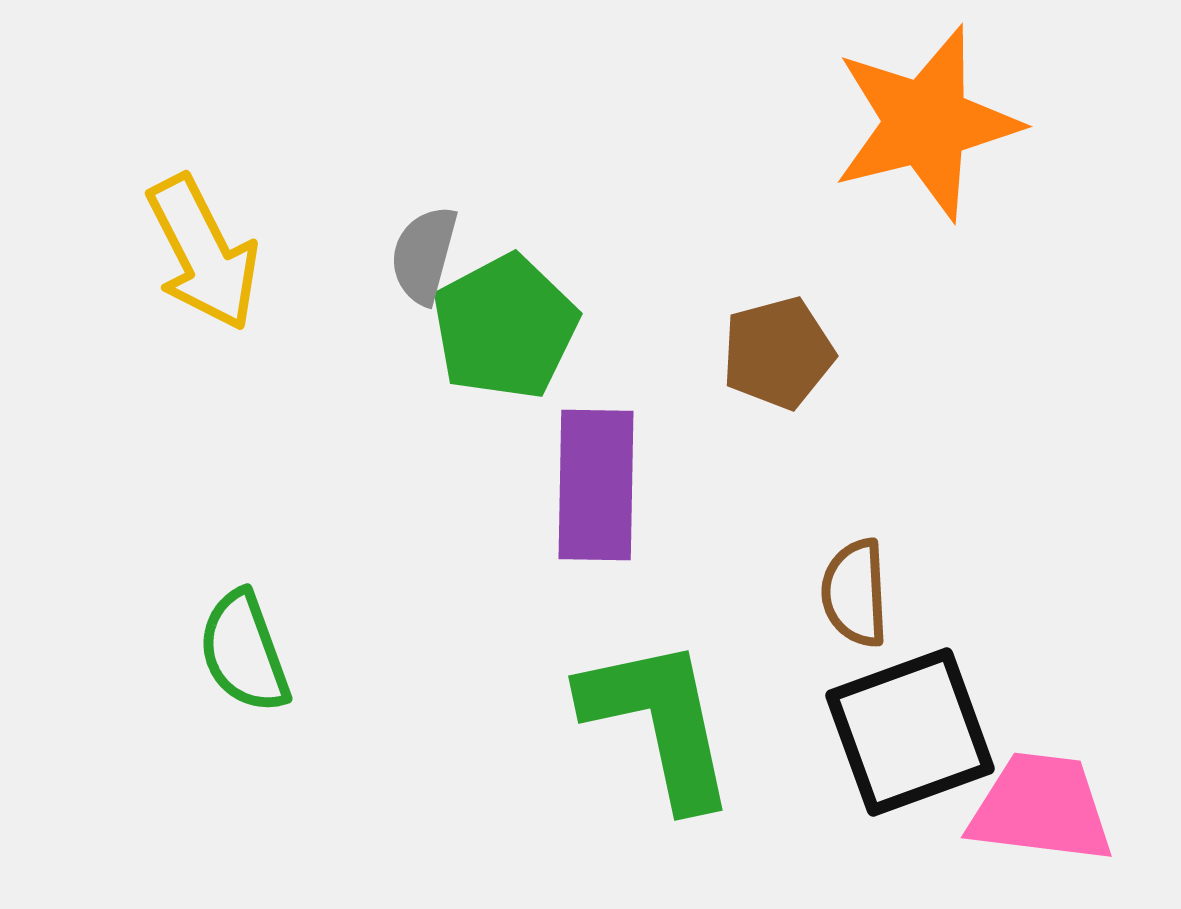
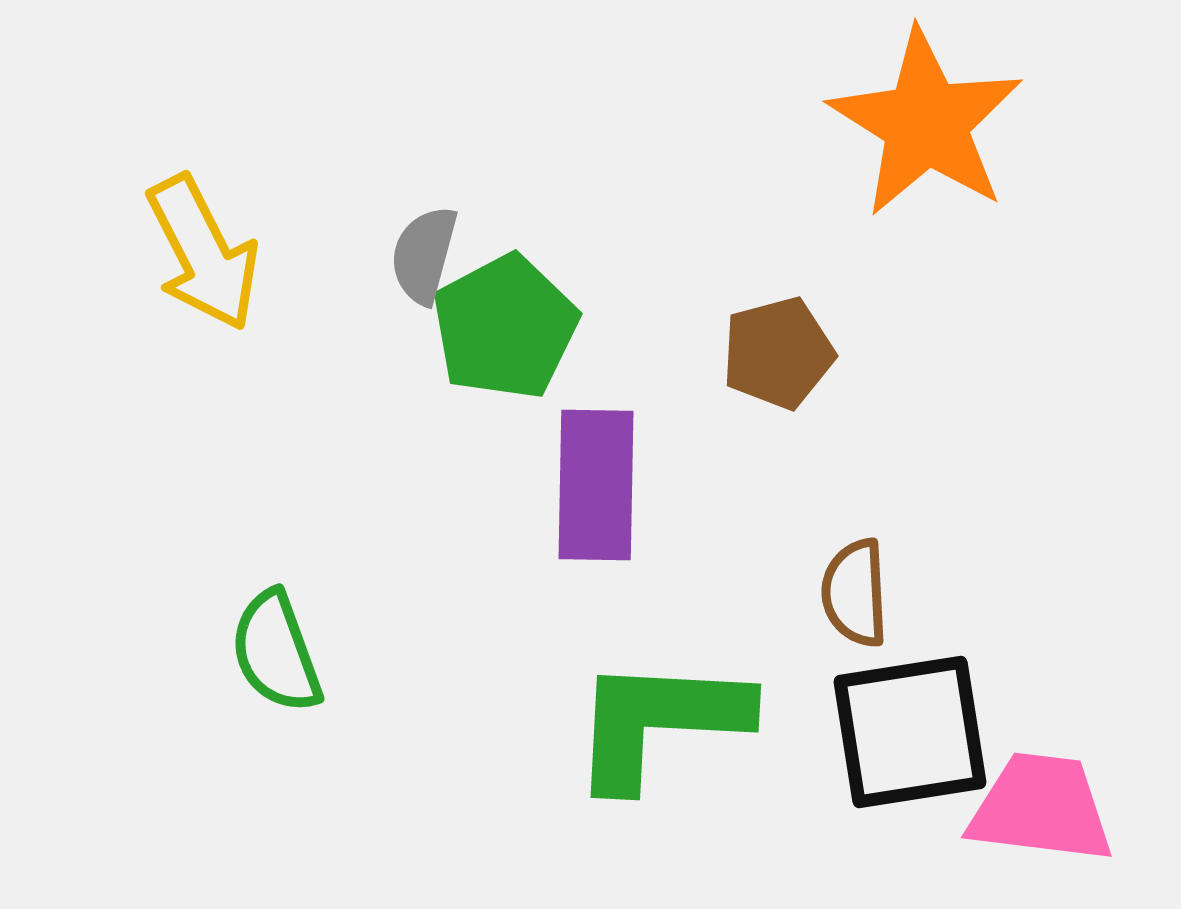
orange star: rotated 26 degrees counterclockwise
green semicircle: moved 32 px right
green L-shape: rotated 75 degrees counterclockwise
black square: rotated 11 degrees clockwise
